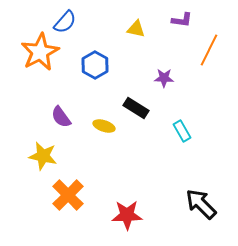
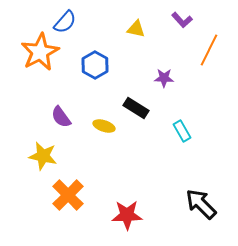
purple L-shape: rotated 40 degrees clockwise
